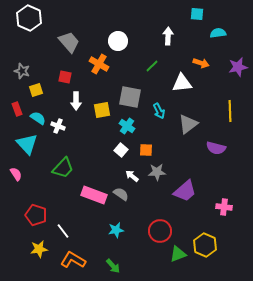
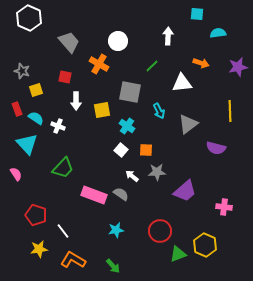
gray square at (130, 97): moved 5 px up
cyan semicircle at (38, 118): moved 2 px left
